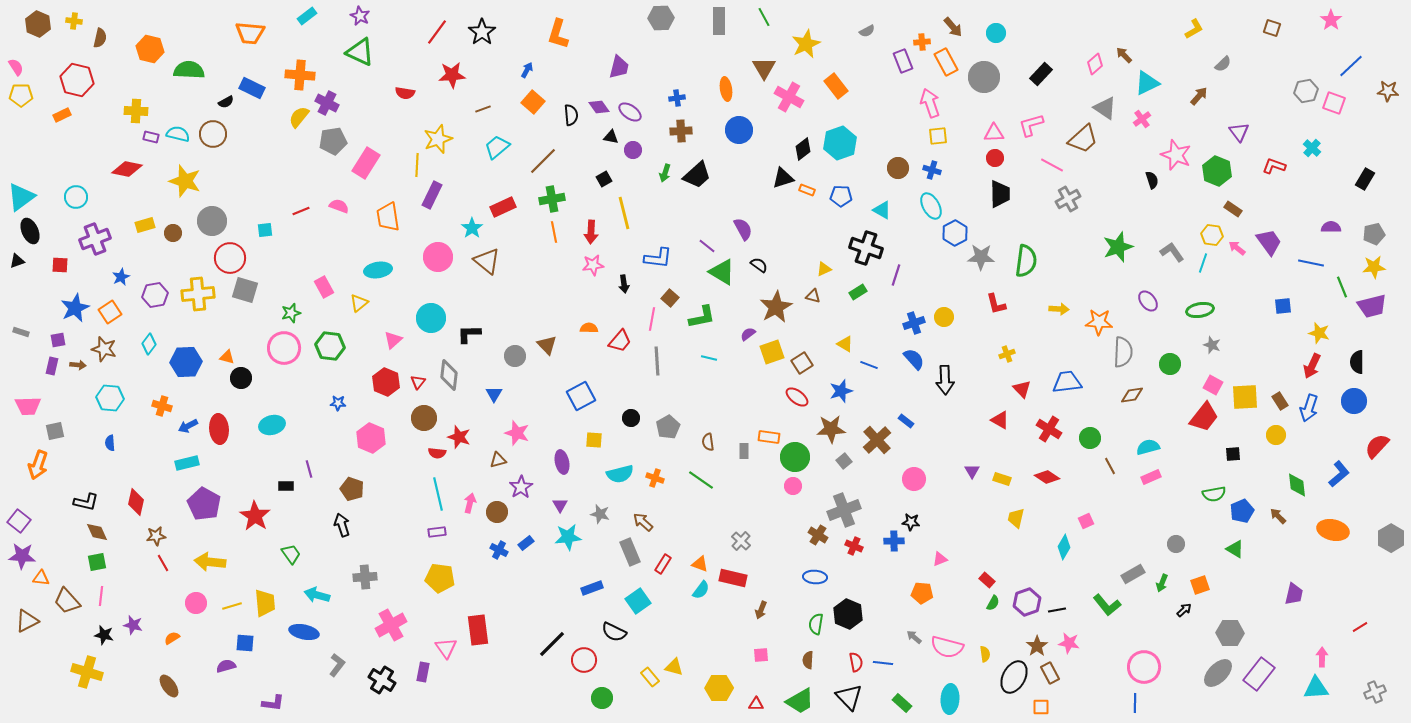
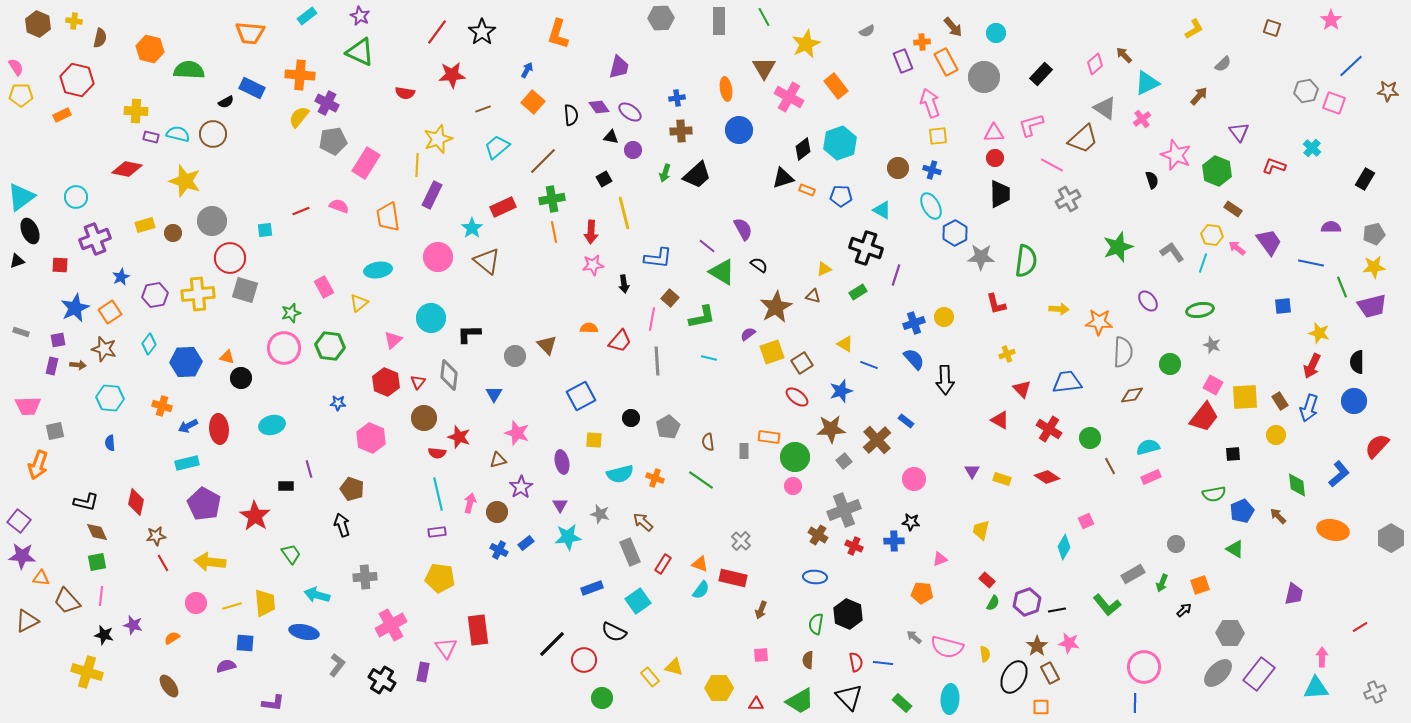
yellow trapezoid at (1016, 518): moved 35 px left, 12 px down
